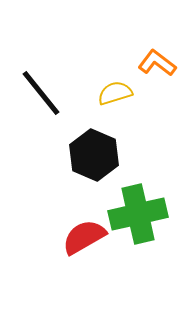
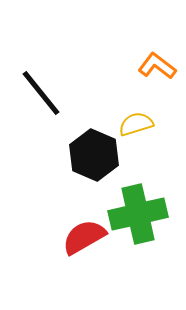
orange L-shape: moved 3 px down
yellow semicircle: moved 21 px right, 31 px down
